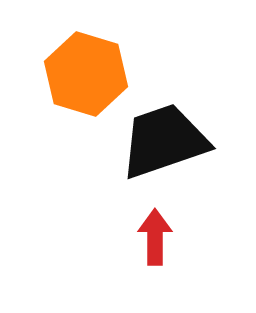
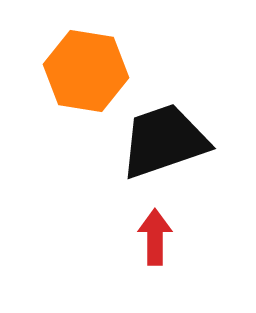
orange hexagon: moved 3 px up; rotated 8 degrees counterclockwise
